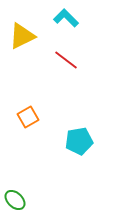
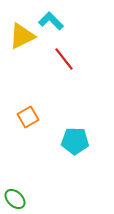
cyan L-shape: moved 15 px left, 3 px down
red line: moved 2 px left, 1 px up; rotated 15 degrees clockwise
cyan pentagon: moved 4 px left; rotated 12 degrees clockwise
green ellipse: moved 1 px up
